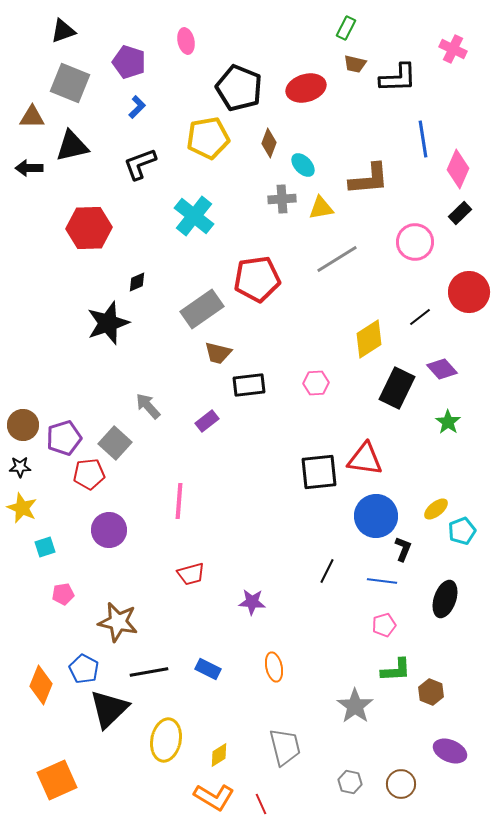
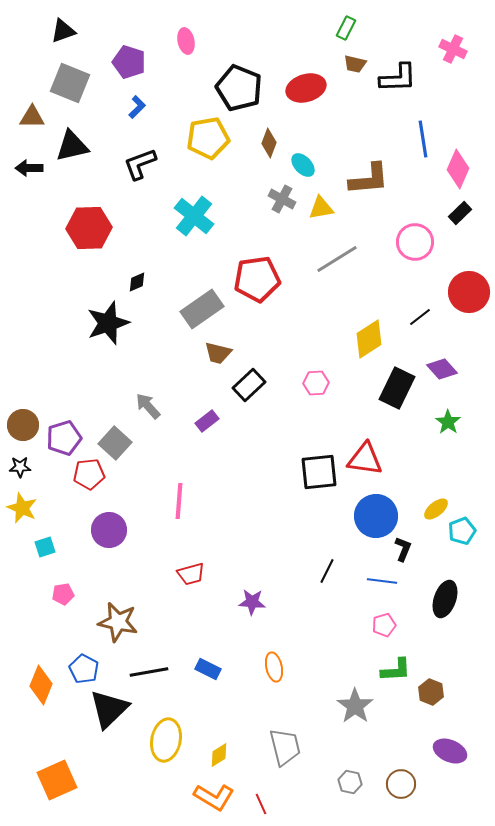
gray cross at (282, 199): rotated 32 degrees clockwise
black rectangle at (249, 385): rotated 36 degrees counterclockwise
